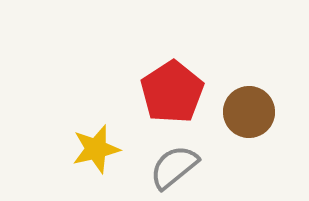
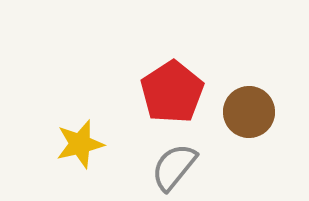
yellow star: moved 16 px left, 5 px up
gray semicircle: rotated 12 degrees counterclockwise
